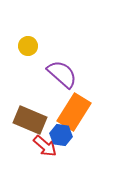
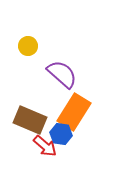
blue hexagon: moved 1 px up
